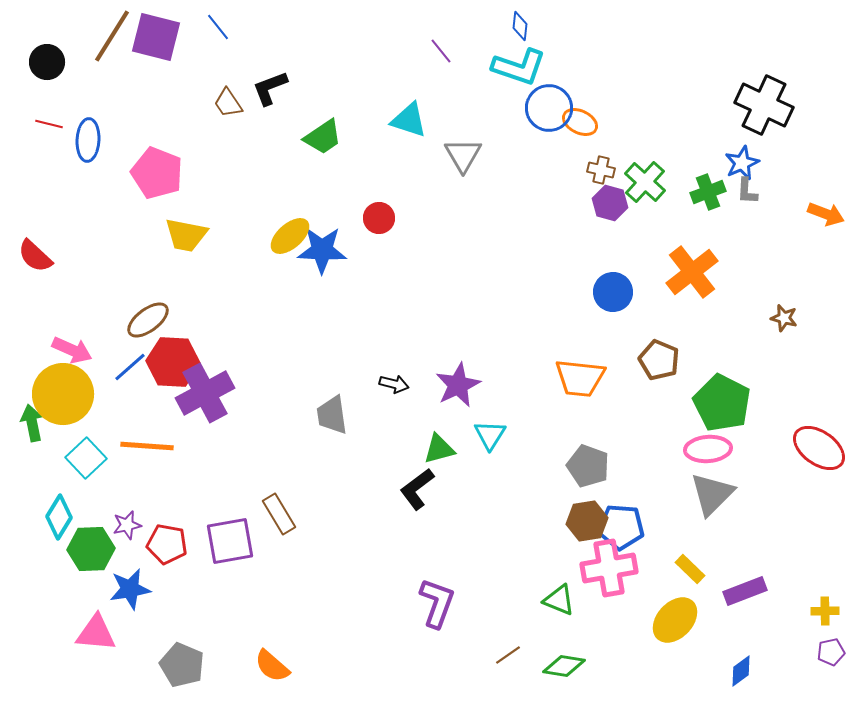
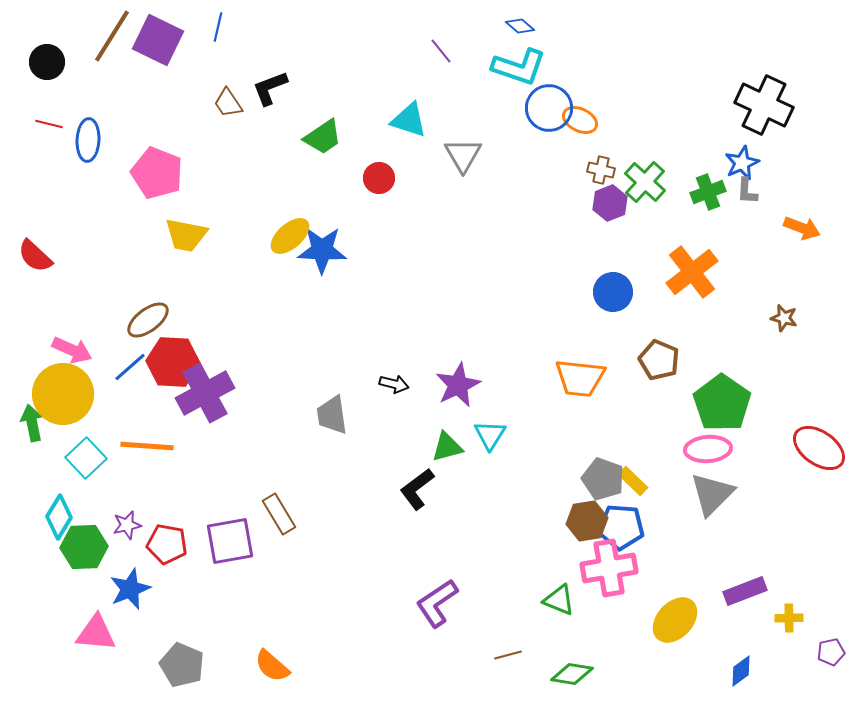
blue diamond at (520, 26): rotated 56 degrees counterclockwise
blue line at (218, 27): rotated 52 degrees clockwise
purple square at (156, 37): moved 2 px right, 3 px down; rotated 12 degrees clockwise
orange ellipse at (580, 122): moved 2 px up
purple hexagon at (610, 203): rotated 24 degrees clockwise
orange arrow at (826, 214): moved 24 px left, 14 px down
red circle at (379, 218): moved 40 px up
green pentagon at (722, 403): rotated 8 degrees clockwise
green triangle at (439, 449): moved 8 px right, 2 px up
gray pentagon at (588, 466): moved 15 px right, 13 px down
green hexagon at (91, 549): moved 7 px left, 2 px up
yellow rectangle at (690, 569): moved 57 px left, 88 px up
blue star at (130, 589): rotated 12 degrees counterclockwise
purple L-shape at (437, 603): rotated 144 degrees counterclockwise
yellow cross at (825, 611): moved 36 px left, 7 px down
brown line at (508, 655): rotated 20 degrees clockwise
green diamond at (564, 666): moved 8 px right, 8 px down
